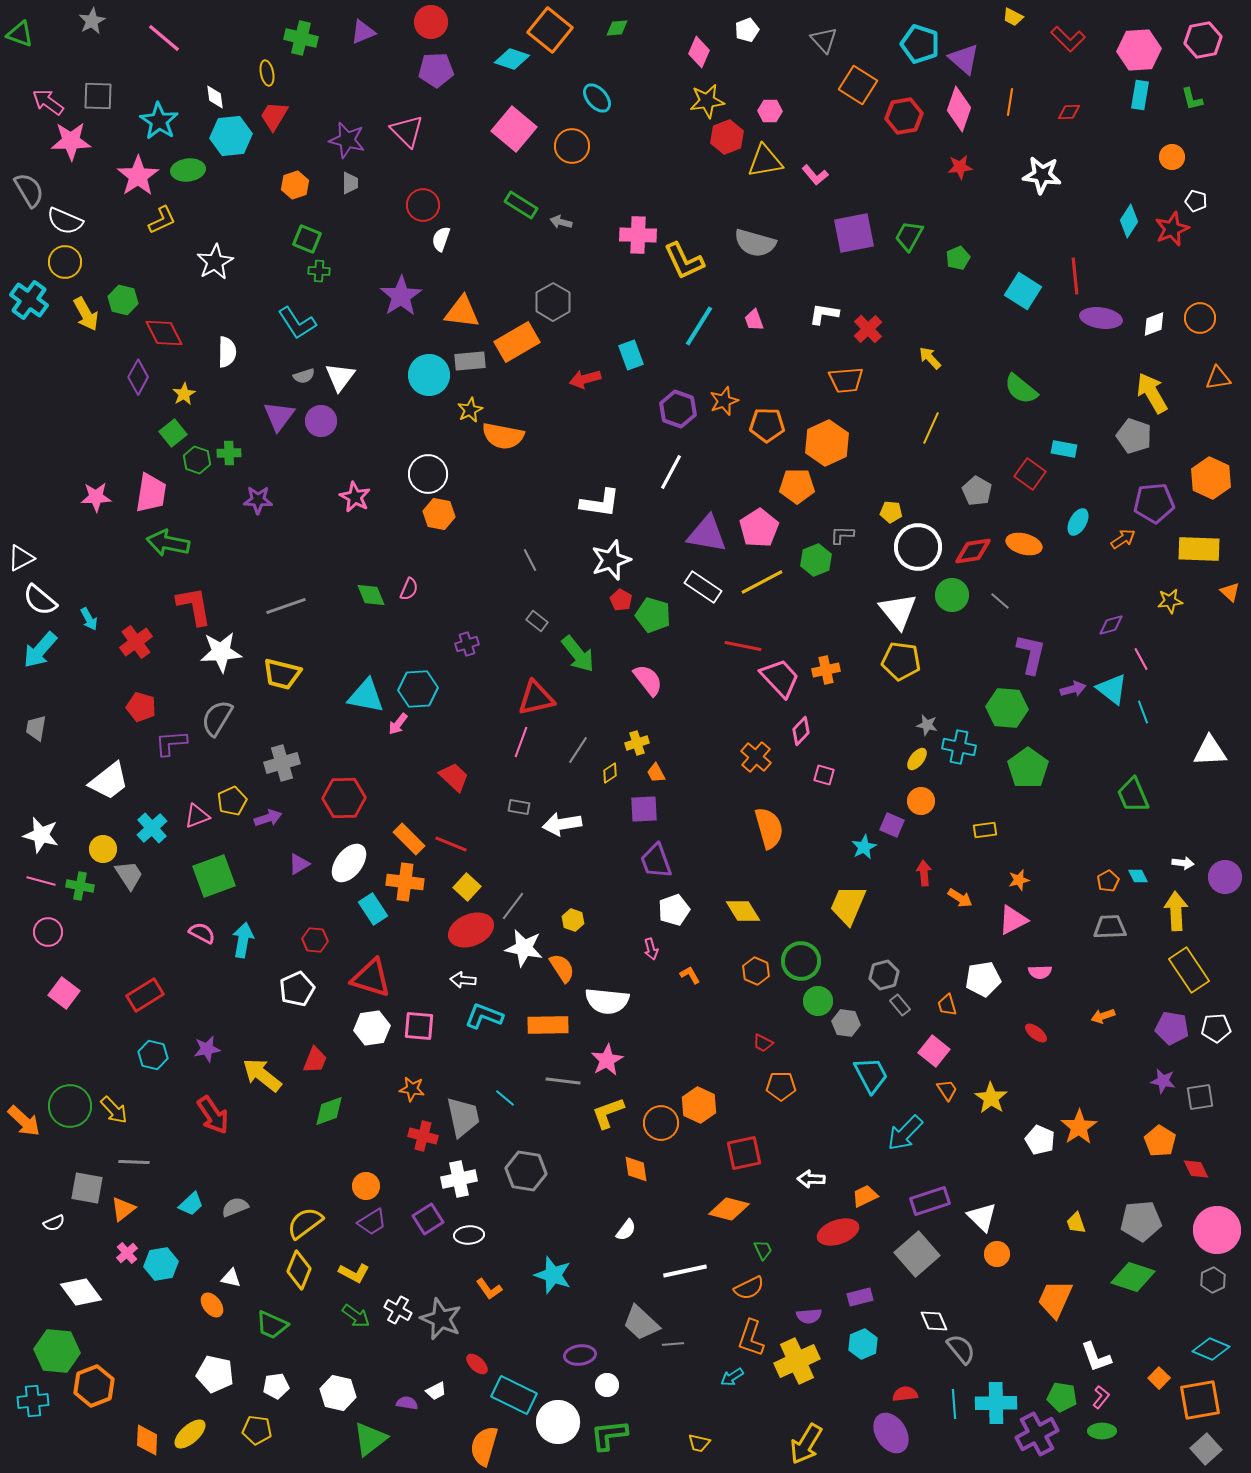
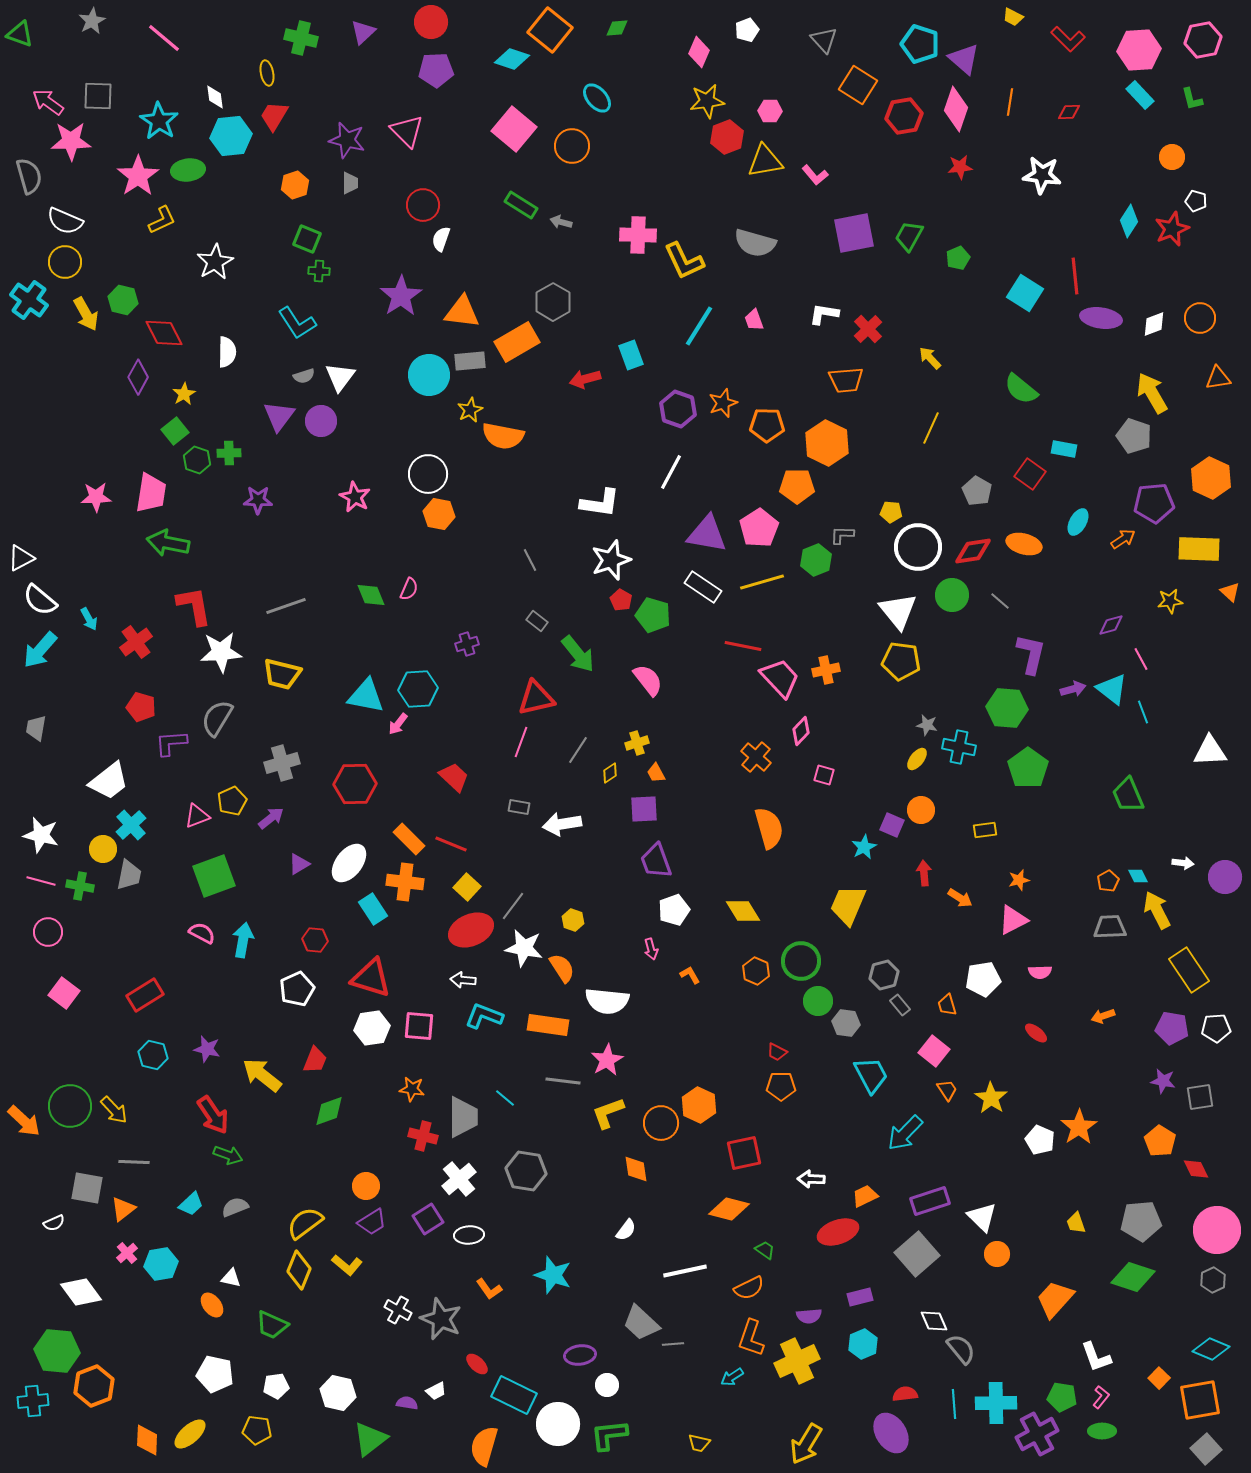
purple triangle at (363, 32): rotated 20 degrees counterclockwise
cyan rectangle at (1140, 95): rotated 52 degrees counterclockwise
pink diamond at (959, 109): moved 3 px left
gray semicircle at (29, 190): moved 14 px up; rotated 15 degrees clockwise
cyan square at (1023, 291): moved 2 px right, 2 px down
orange star at (724, 401): moved 1 px left, 2 px down
green square at (173, 433): moved 2 px right, 2 px up
orange hexagon at (827, 443): rotated 9 degrees counterclockwise
yellow line at (762, 582): rotated 12 degrees clockwise
green trapezoid at (1133, 795): moved 5 px left
red hexagon at (344, 798): moved 11 px right, 14 px up
orange circle at (921, 801): moved 9 px down
purple arrow at (268, 818): moved 3 px right; rotated 20 degrees counterclockwise
cyan cross at (152, 828): moved 21 px left, 3 px up
gray trapezoid at (129, 875): rotated 44 degrees clockwise
yellow arrow at (1176, 911): moved 19 px left, 1 px up; rotated 24 degrees counterclockwise
orange rectangle at (548, 1025): rotated 9 degrees clockwise
red trapezoid at (763, 1043): moved 14 px right, 9 px down
purple star at (207, 1049): rotated 24 degrees clockwise
gray trapezoid at (463, 1117): rotated 12 degrees clockwise
white cross at (459, 1179): rotated 28 degrees counterclockwise
green trapezoid at (763, 1250): moved 2 px right; rotated 30 degrees counterclockwise
yellow L-shape at (354, 1273): moved 7 px left, 8 px up; rotated 12 degrees clockwise
orange trapezoid at (1055, 1299): rotated 18 degrees clockwise
green arrow at (356, 1316): moved 128 px left, 161 px up; rotated 16 degrees counterclockwise
white circle at (558, 1422): moved 2 px down
